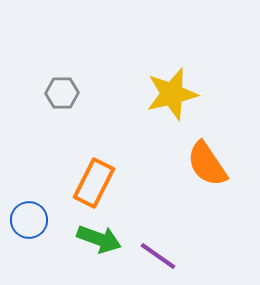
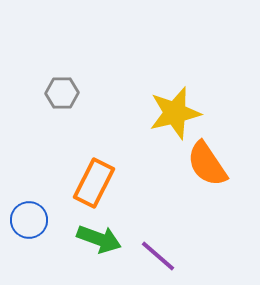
yellow star: moved 3 px right, 19 px down
purple line: rotated 6 degrees clockwise
